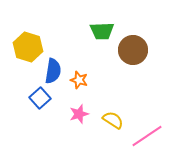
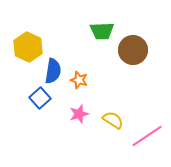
yellow hexagon: rotated 8 degrees clockwise
